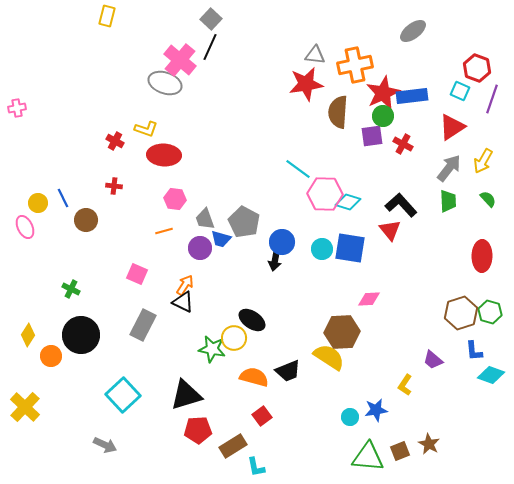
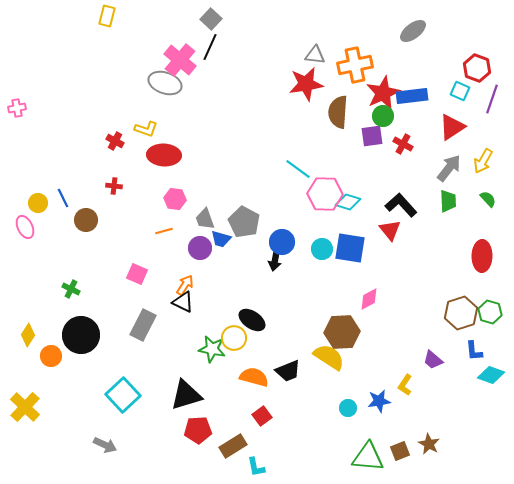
pink diamond at (369, 299): rotated 25 degrees counterclockwise
blue star at (376, 410): moved 3 px right, 9 px up
cyan circle at (350, 417): moved 2 px left, 9 px up
